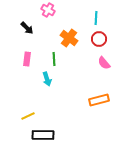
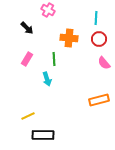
orange cross: rotated 30 degrees counterclockwise
pink rectangle: rotated 24 degrees clockwise
